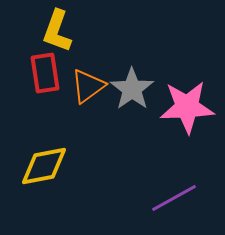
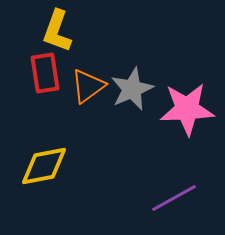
gray star: rotated 12 degrees clockwise
pink star: moved 2 px down
